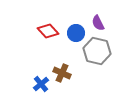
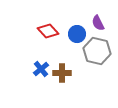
blue circle: moved 1 px right, 1 px down
brown cross: rotated 24 degrees counterclockwise
blue cross: moved 15 px up
